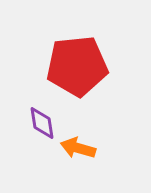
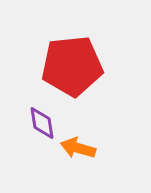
red pentagon: moved 5 px left
